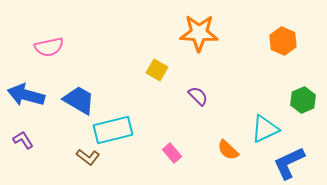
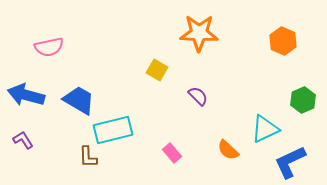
brown L-shape: rotated 50 degrees clockwise
blue L-shape: moved 1 px right, 1 px up
